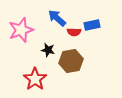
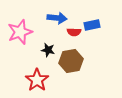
blue arrow: rotated 144 degrees clockwise
pink star: moved 1 px left, 2 px down
red star: moved 2 px right, 1 px down
